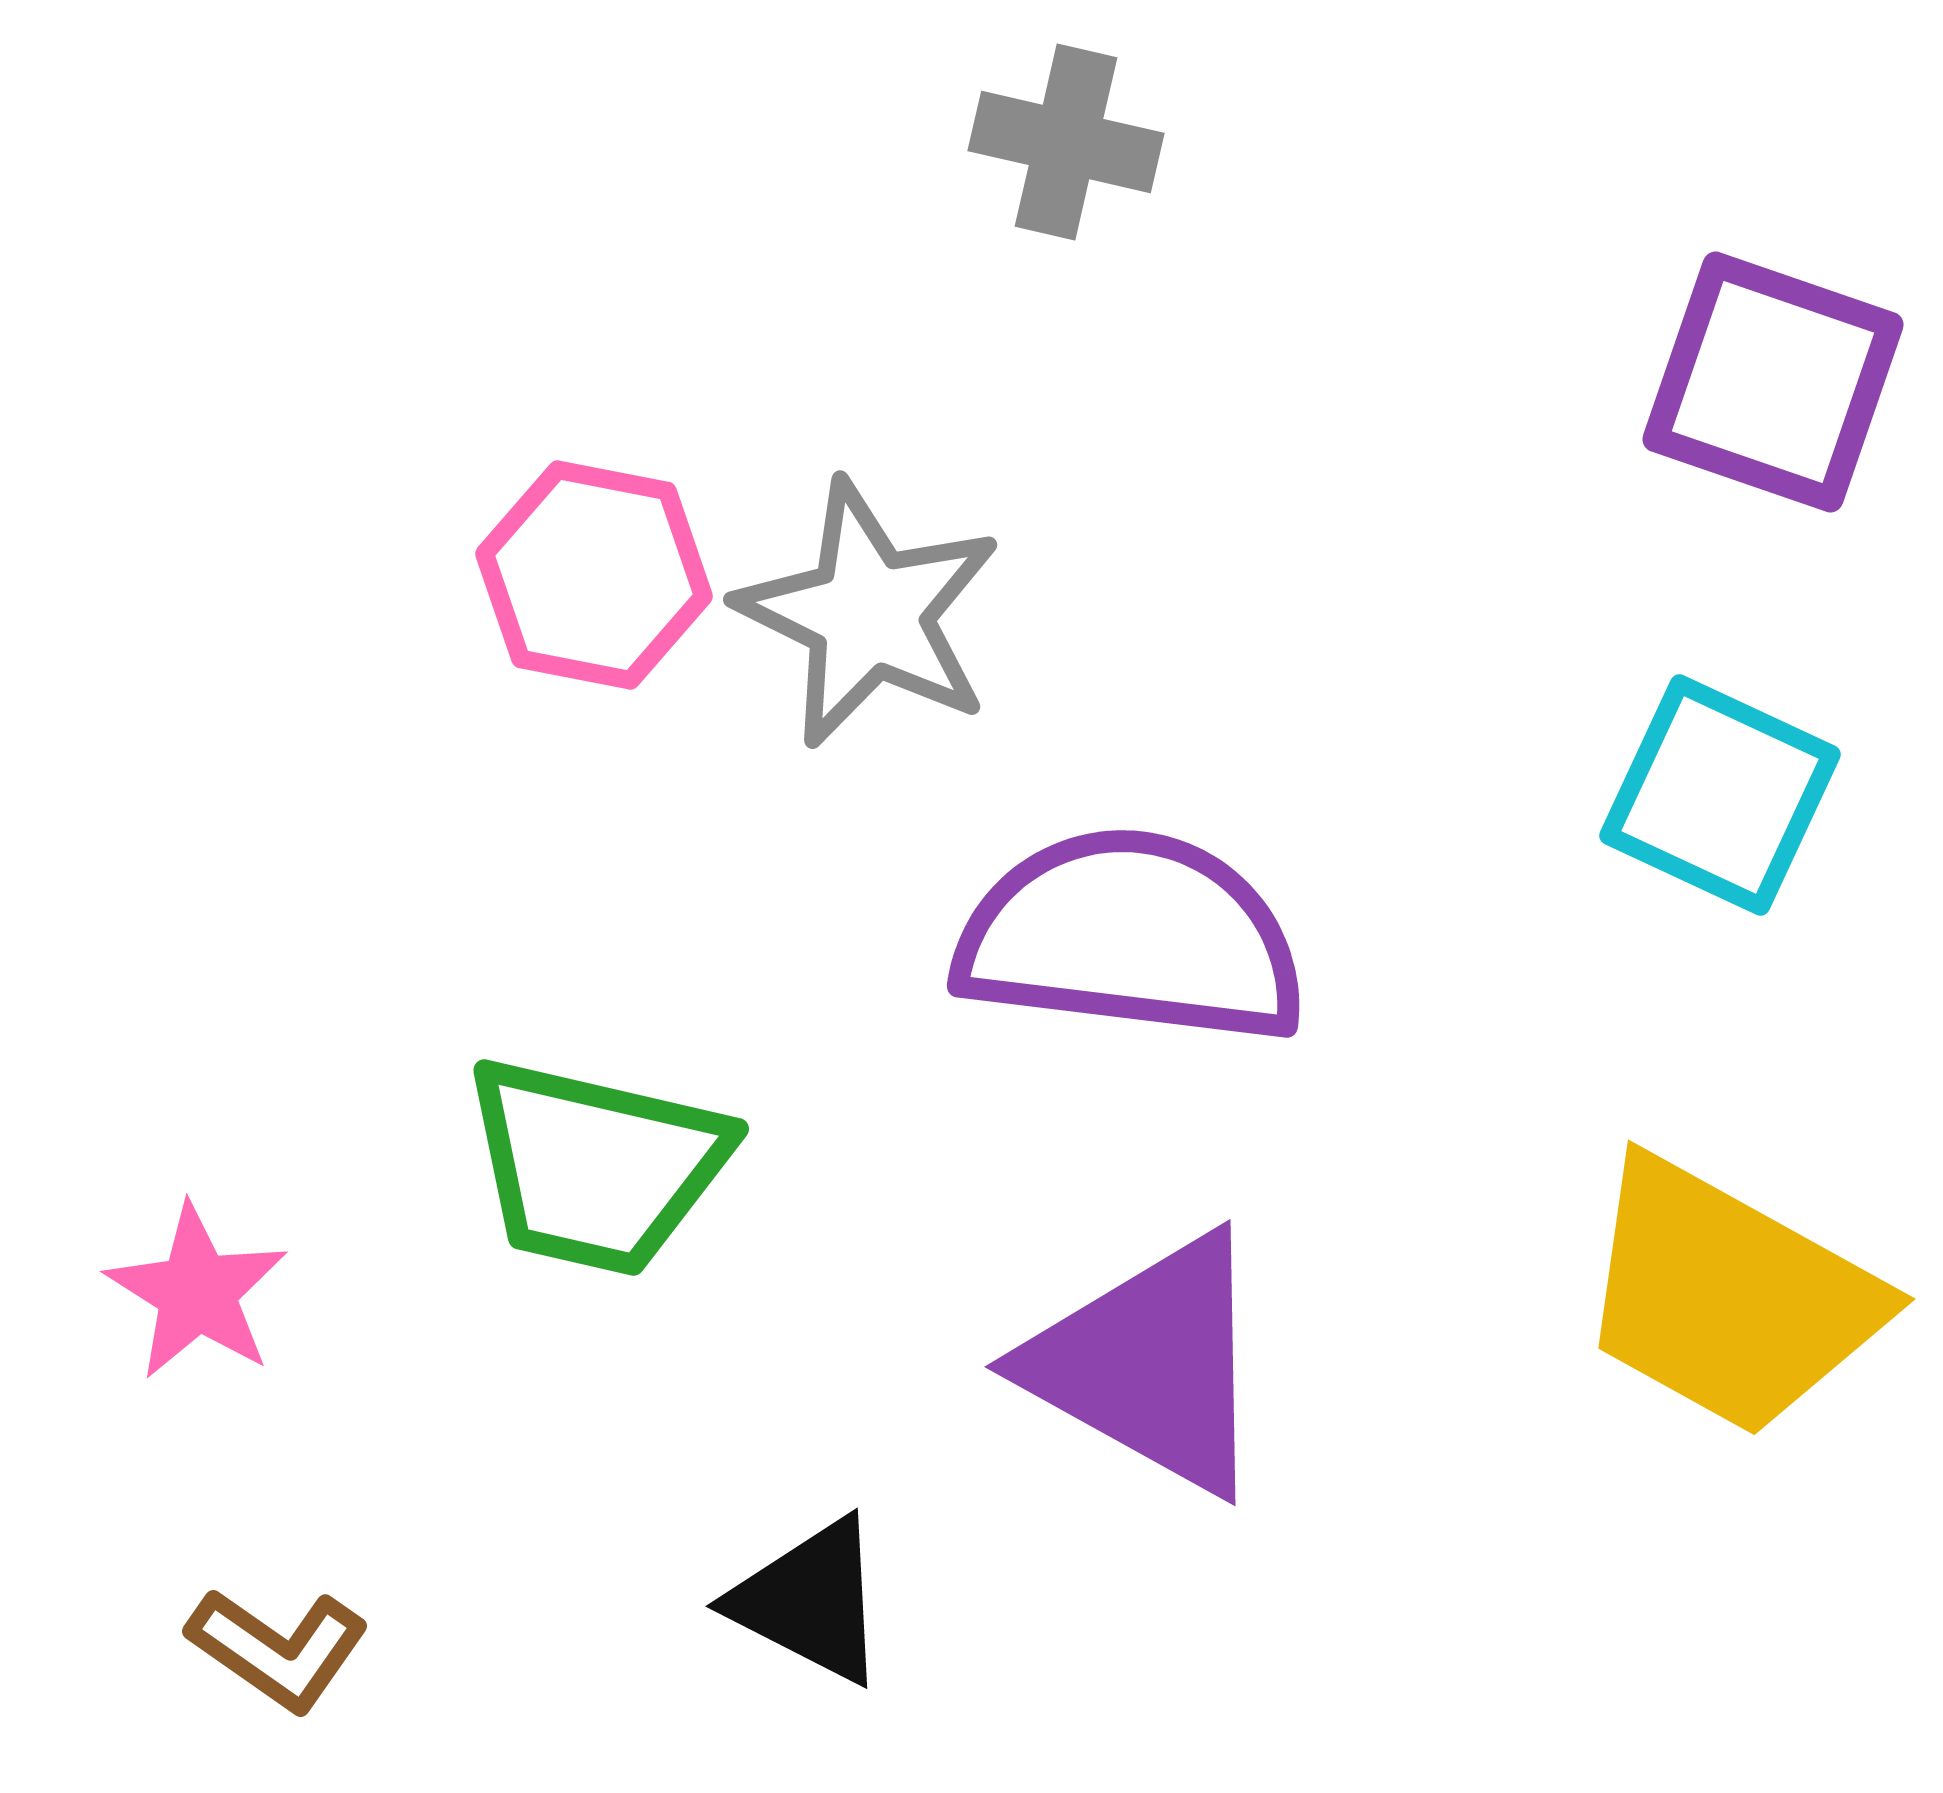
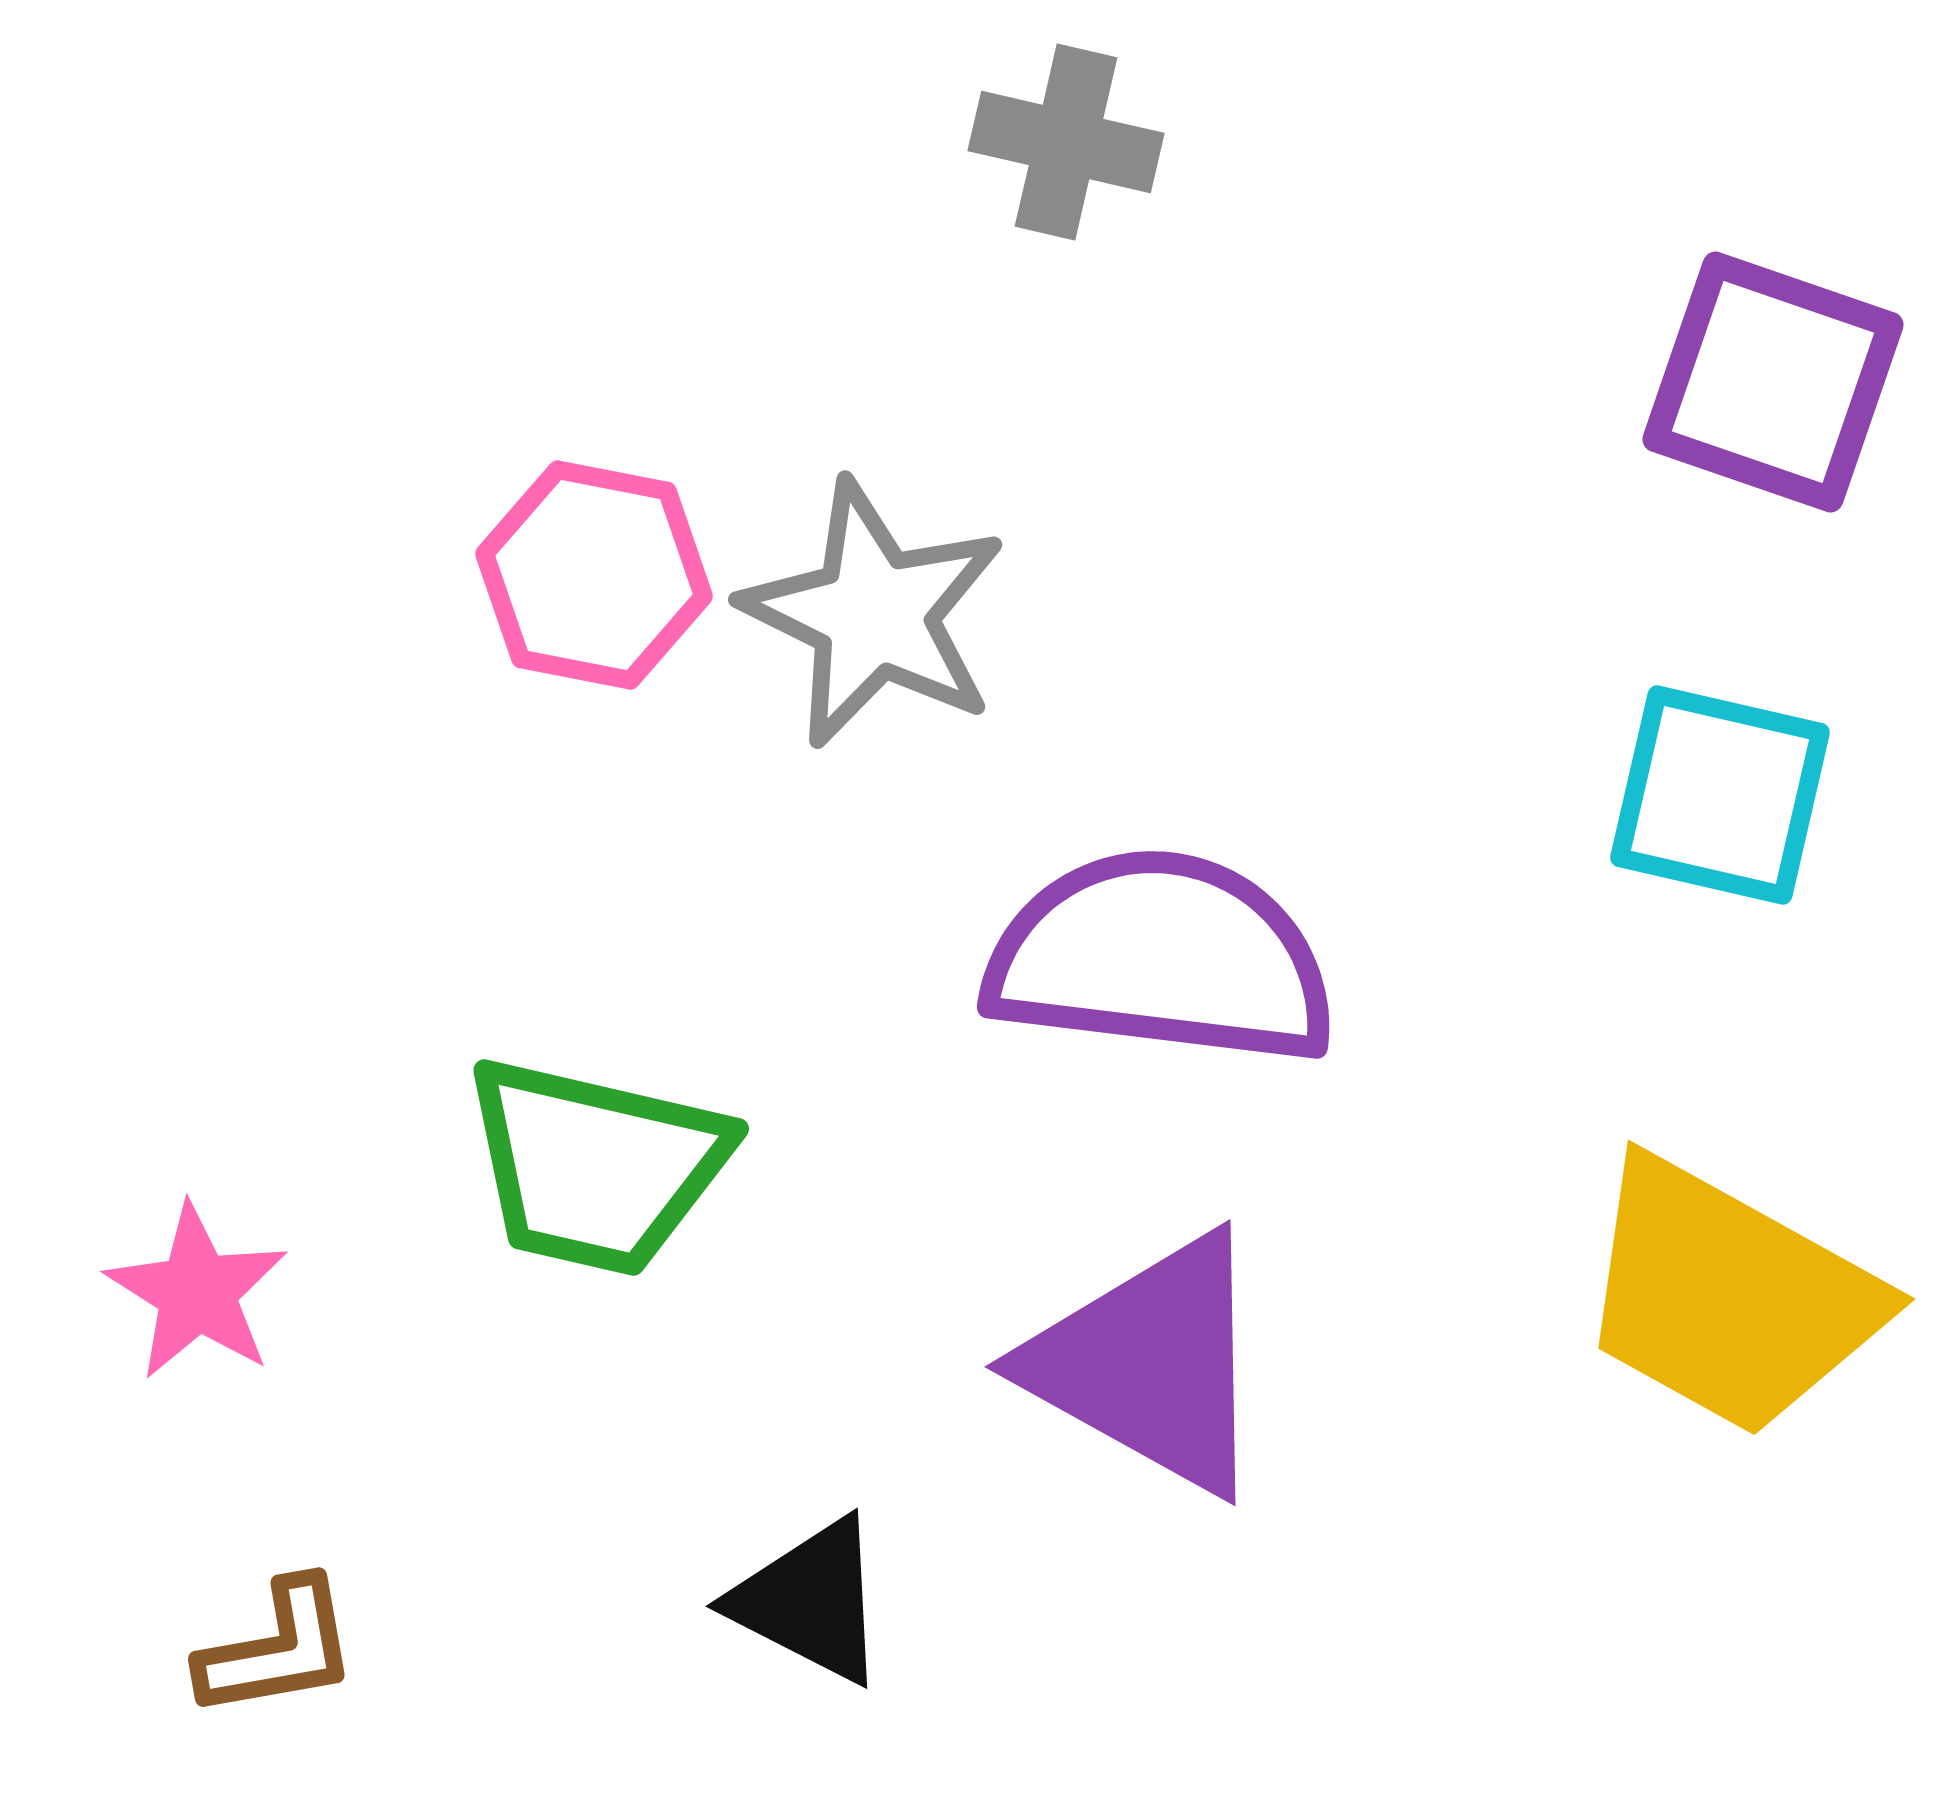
gray star: moved 5 px right
cyan square: rotated 12 degrees counterclockwise
purple semicircle: moved 30 px right, 21 px down
brown L-shape: rotated 45 degrees counterclockwise
